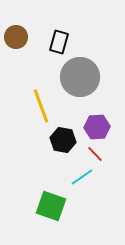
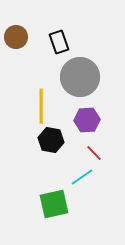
black rectangle: rotated 35 degrees counterclockwise
yellow line: rotated 20 degrees clockwise
purple hexagon: moved 10 px left, 7 px up
black hexagon: moved 12 px left
red line: moved 1 px left, 1 px up
green square: moved 3 px right, 2 px up; rotated 32 degrees counterclockwise
